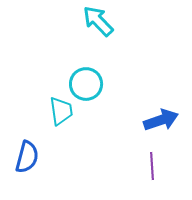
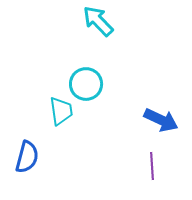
blue arrow: rotated 44 degrees clockwise
